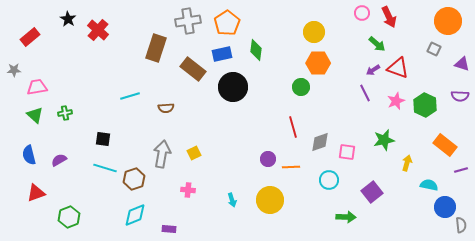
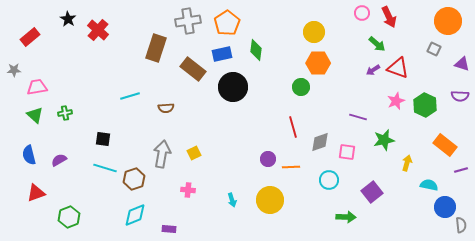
purple line at (365, 93): moved 7 px left, 24 px down; rotated 48 degrees counterclockwise
